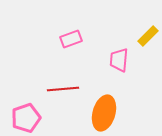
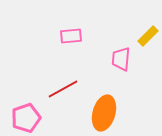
pink rectangle: moved 3 px up; rotated 15 degrees clockwise
pink trapezoid: moved 2 px right, 1 px up
red line: rotated 24 degrees counterclockwise
